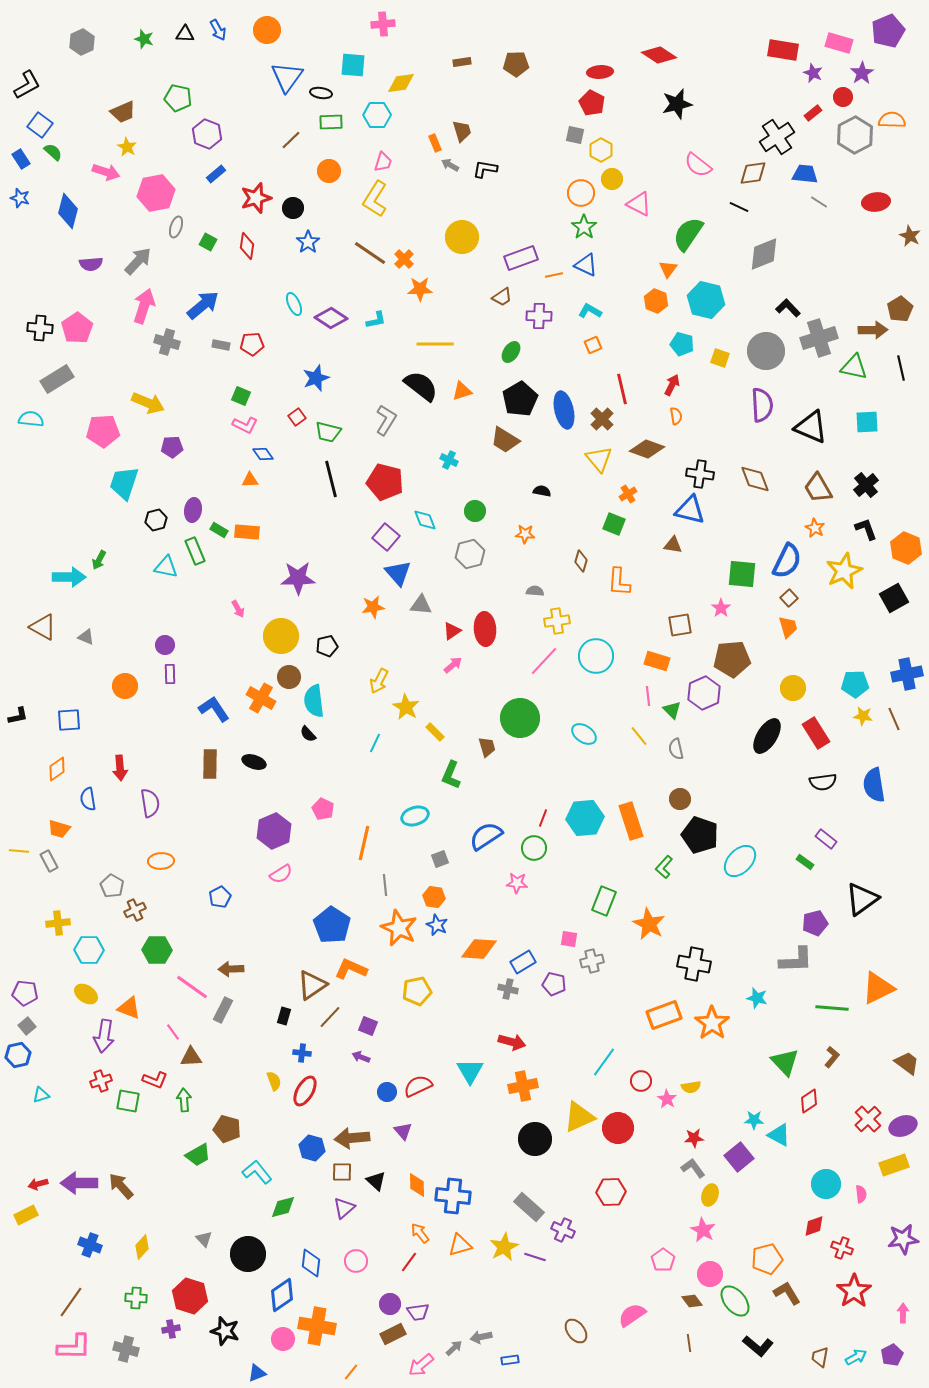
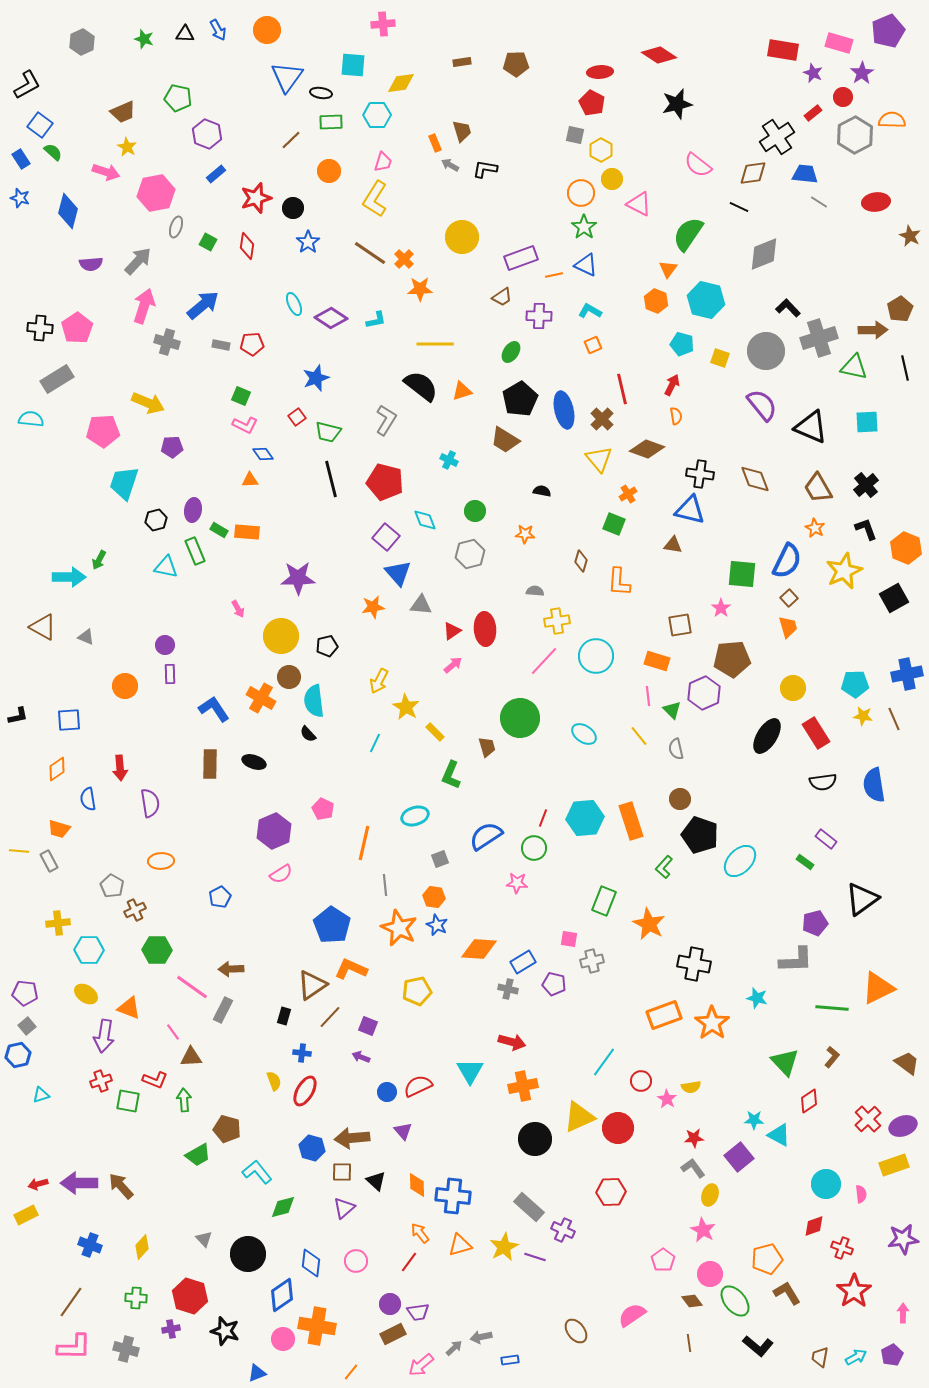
black line at (901, 368): moved 4 px right
purple semicircle at (762, 405): rotated 36 degrees counterclockwise
